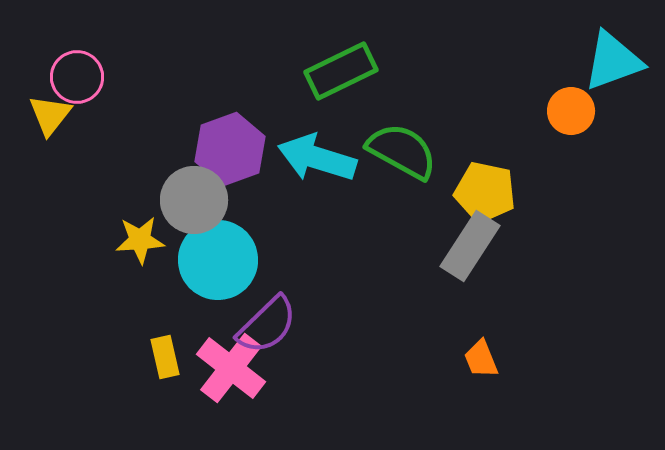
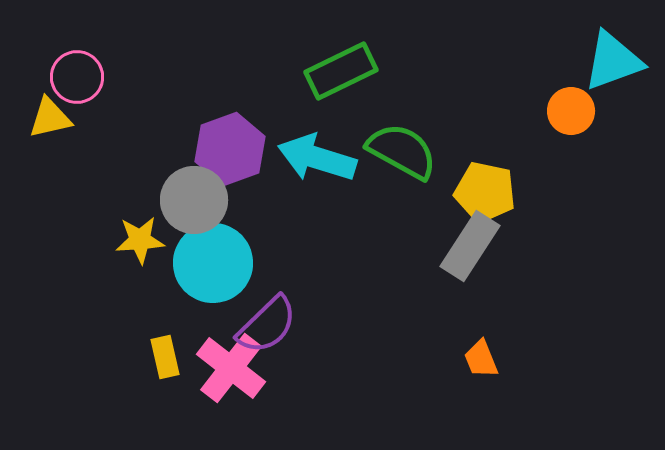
yellow triangle: moved 3 px down; rotated 39 degrees clockwise
cyan circle: moved 5 px left, 3 px down
